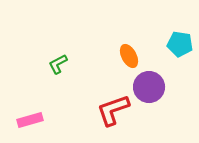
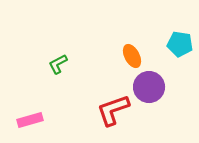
orange ellipse: moved 3 px right
